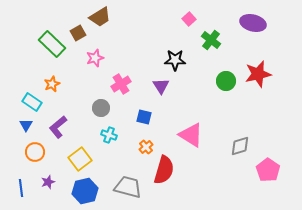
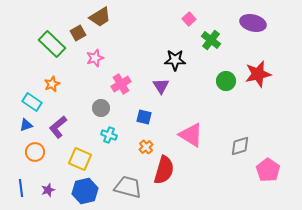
blue triangle: rotated 40 degrees clockwise
yellow square: rotated 30 degrees counterclockwise
purple star: moved 8 px down
